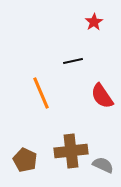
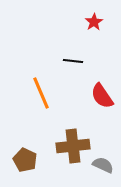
black line: rotated 18 degrees clockwise
brown cross: moved 2 px right, 5 px up
